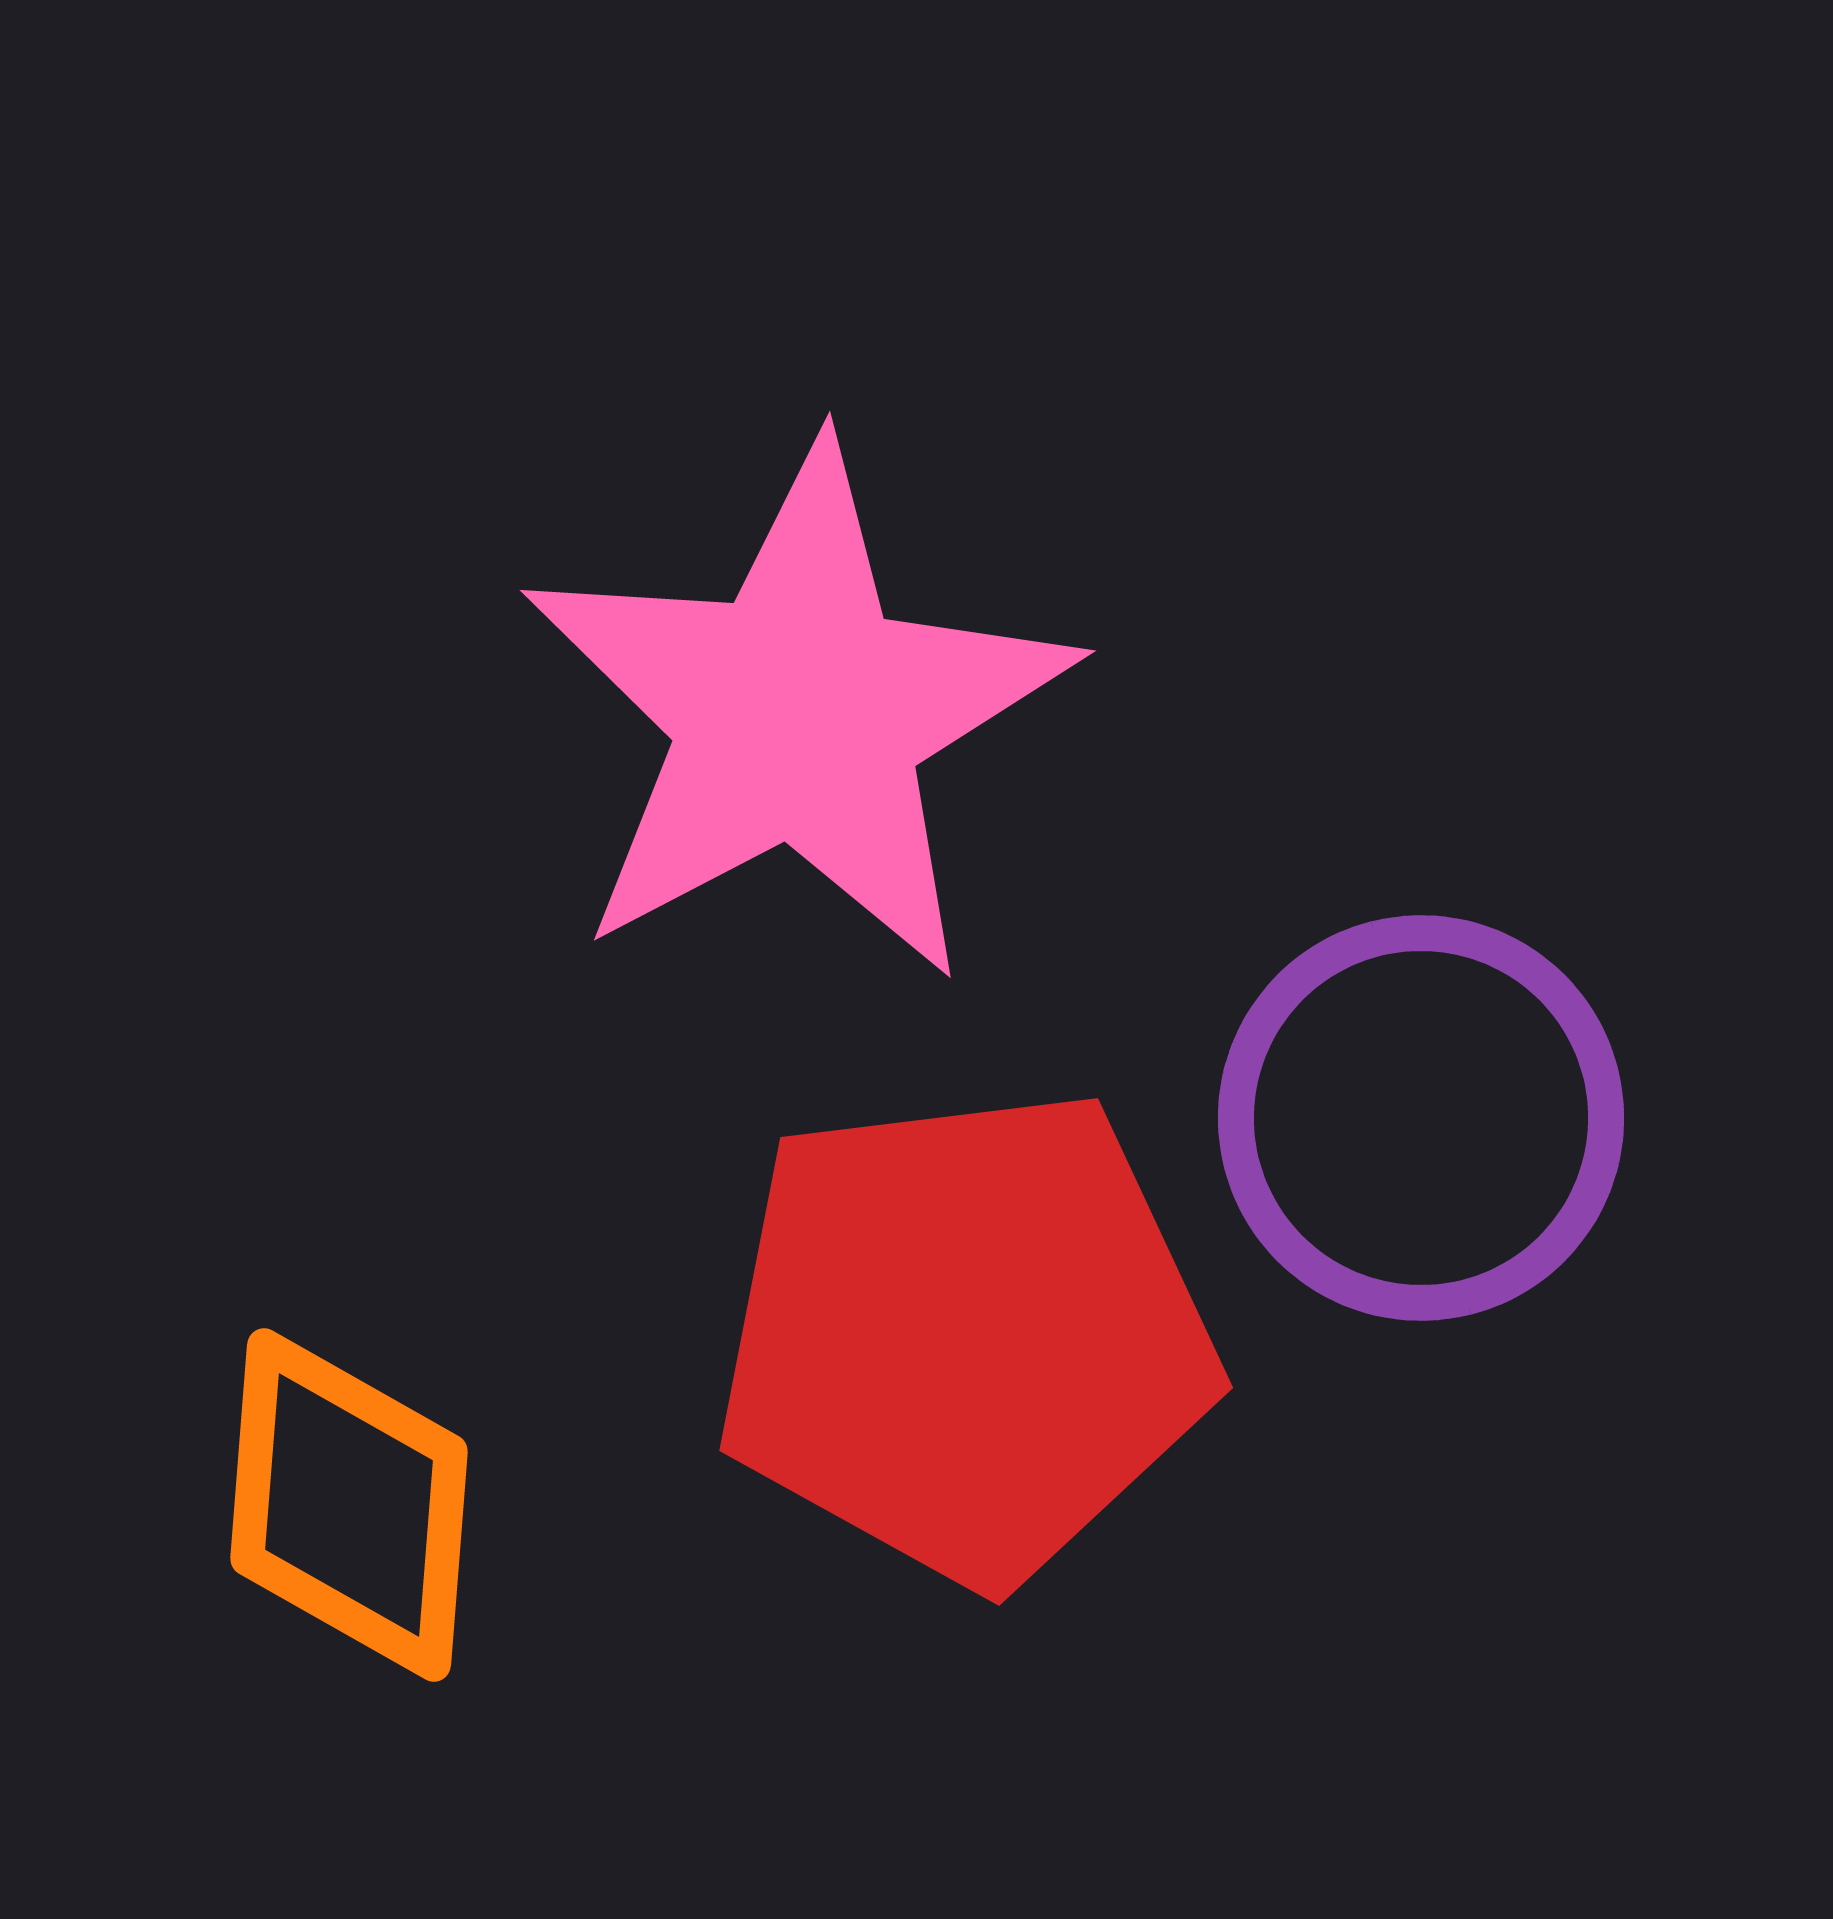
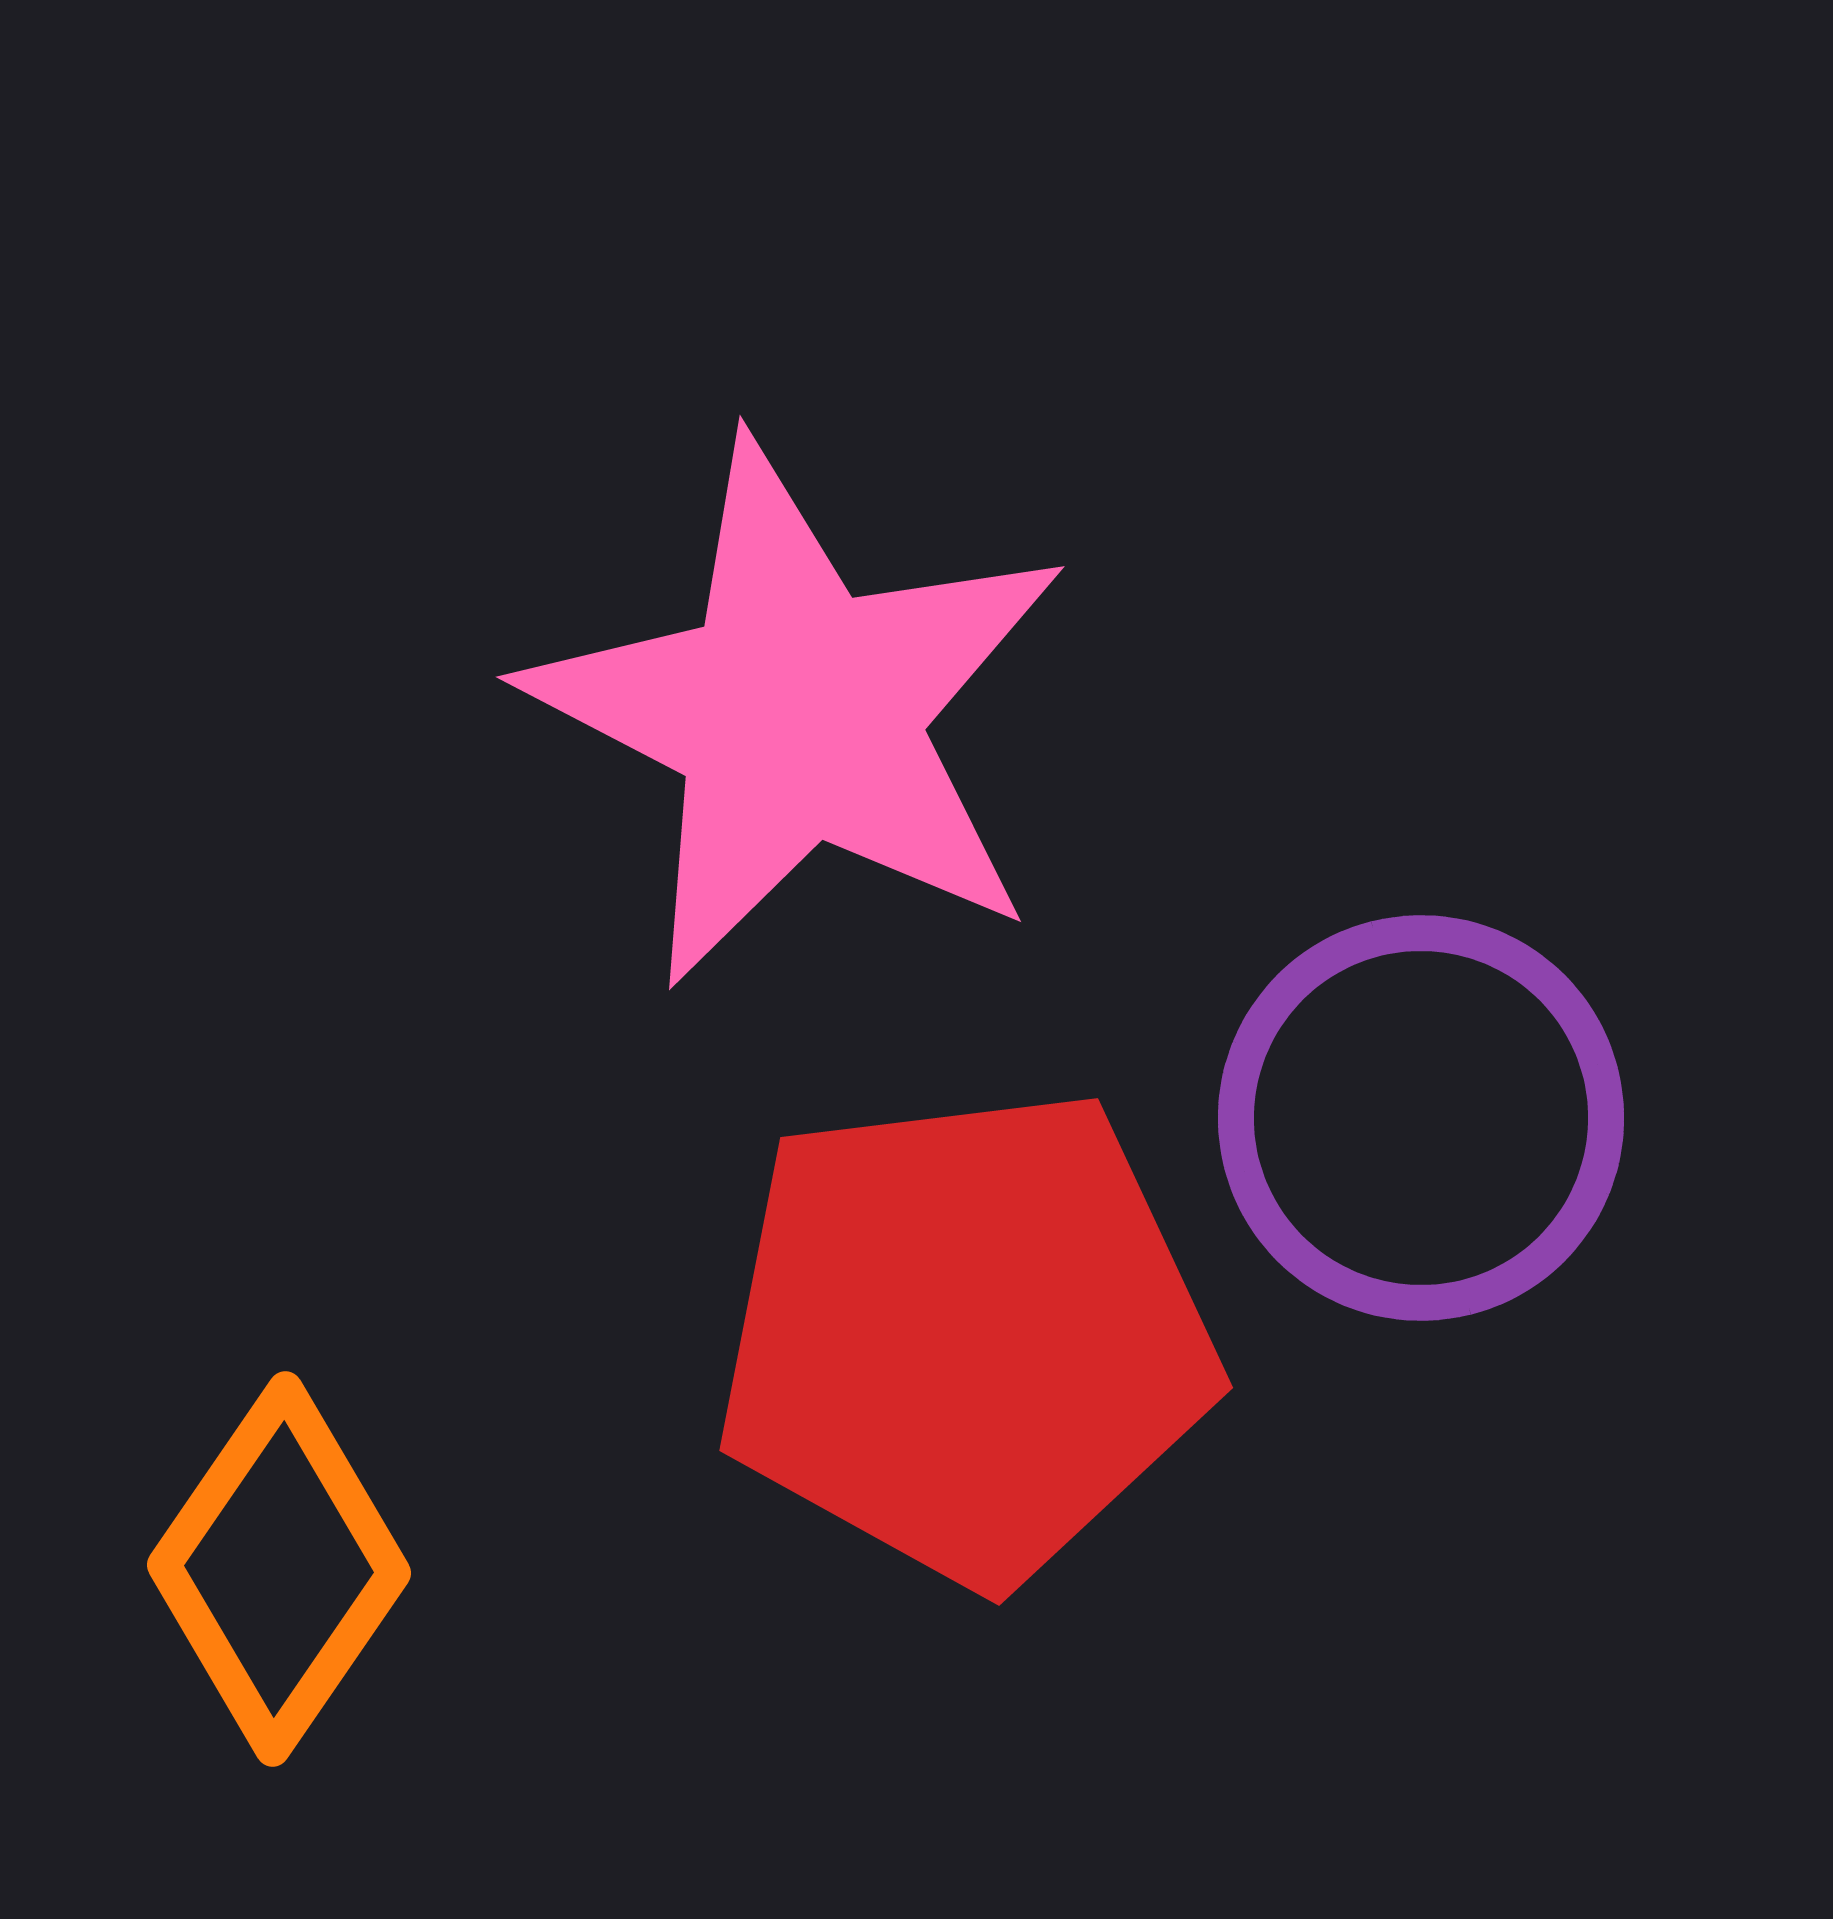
pink star: rotated 17 degrees counterclockwise
orange diamond: moved 70 px left, 64 px down; rotated 30 degrees clockwise
